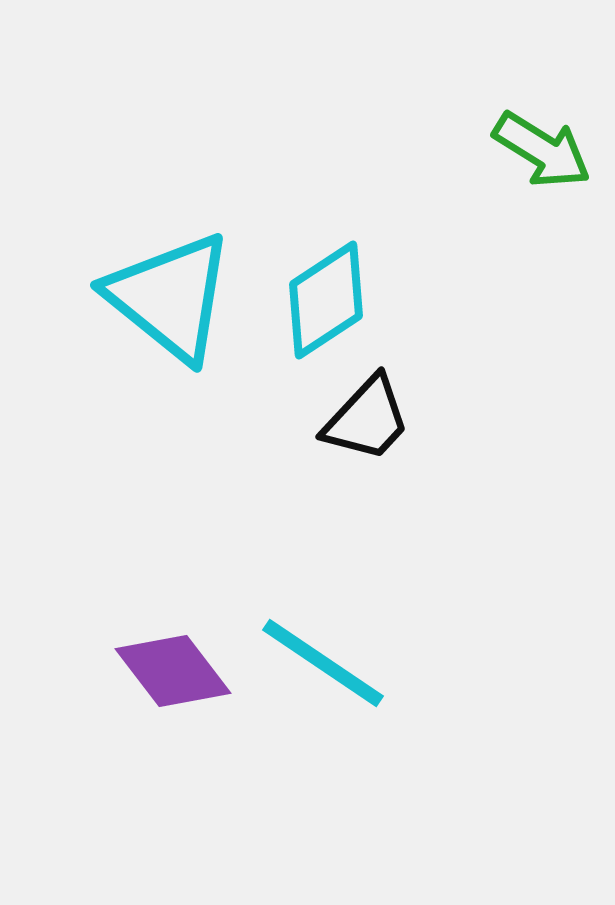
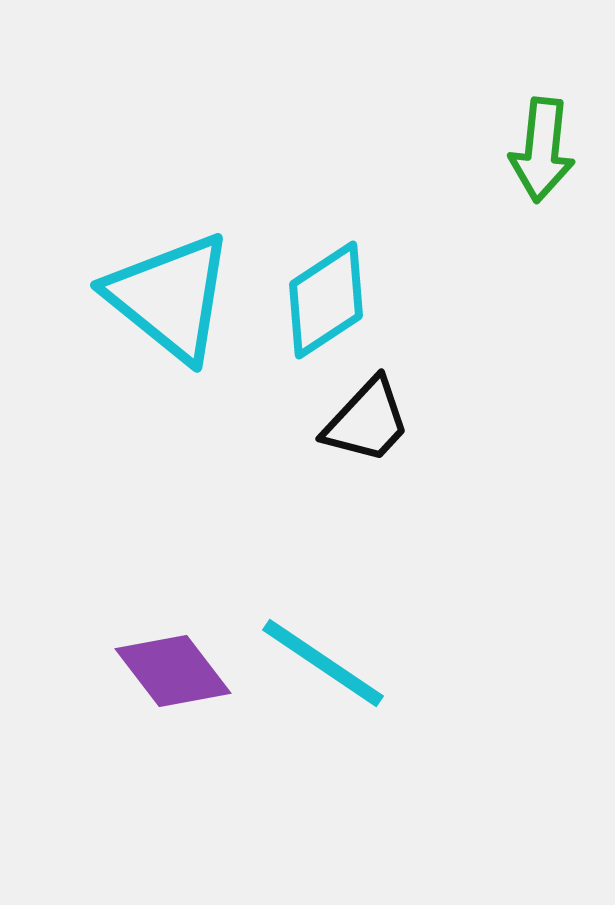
green arrow: rotated 64 degrees clockwise
black trapezoid: moved 2 px down
